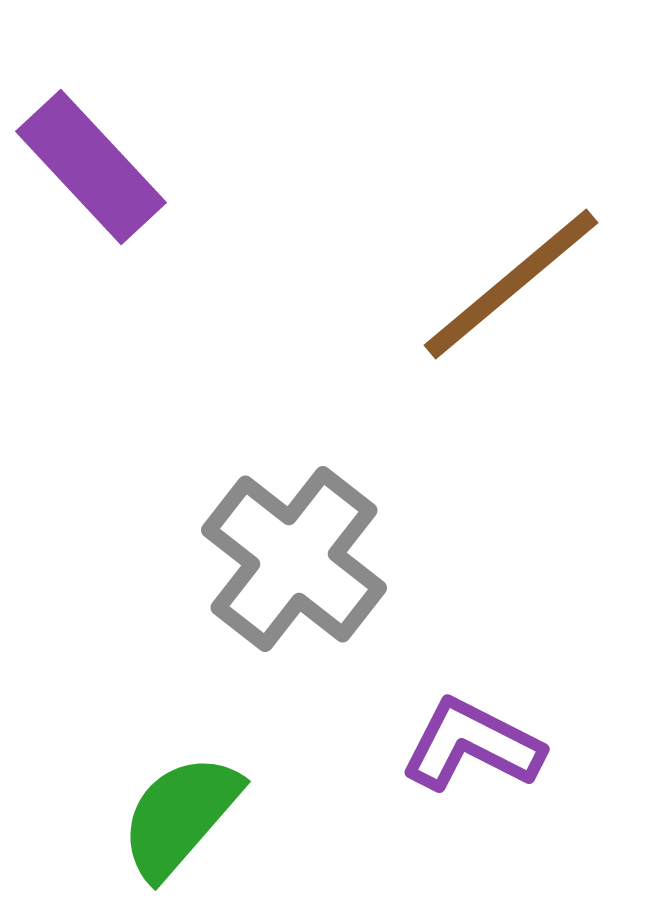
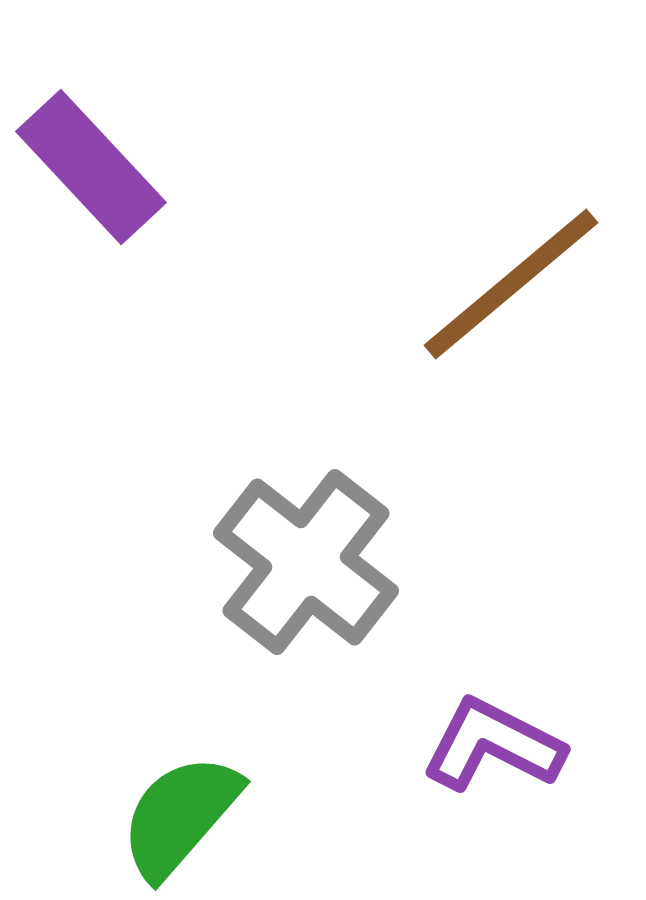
gray cross: moved 12 px right, 3 px down
purple L-shape: moved 21 px right
